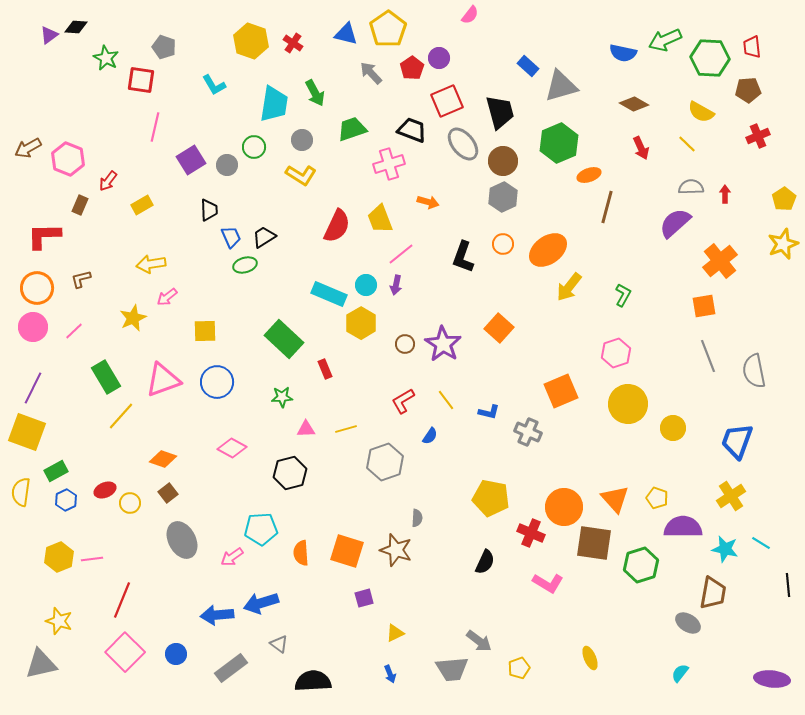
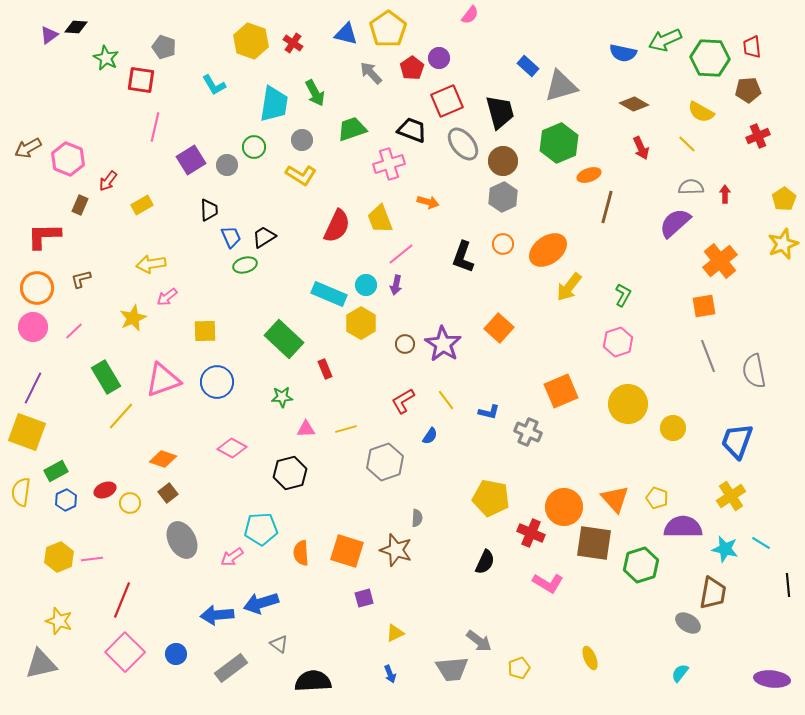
pink hexagon at (616, 353): moved 2 px right, 11 px up
